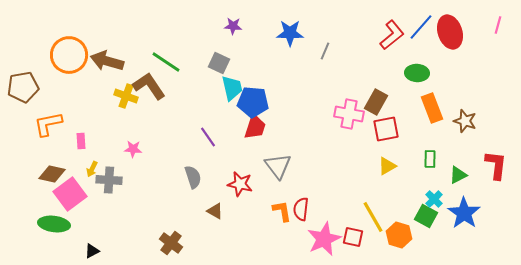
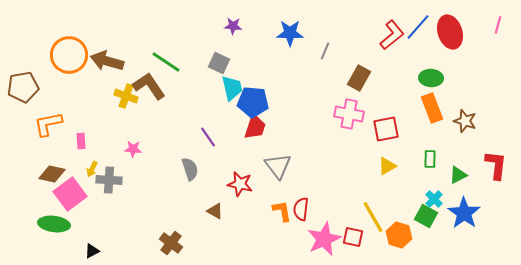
blue line at (421, 27): moved 3 px left
green ellipse at (417, 73): moved 14 px right, 5 px down
brown rectangle at (376, 102): moved 17 px left, 24 px up
gray semicircle at (193, 177): moved 3 px left, 8 px up
